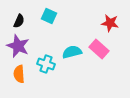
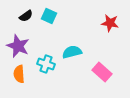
black semicircle: moved 7 px right, 5 px up; rotated 32 degrees clockwise
pink rectangle: moved 3 px right, 23 px down
